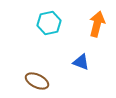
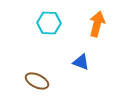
cyan hexagon: rotated 15 degrees clockwise
